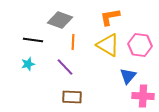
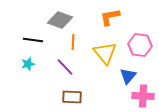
yellow triangle: moved 3 px left, 8 px down; rotated 20 degrees clockwise
